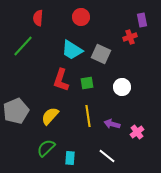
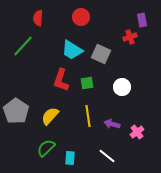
gray pentagon: rotated 15 degrees counterclockwise
